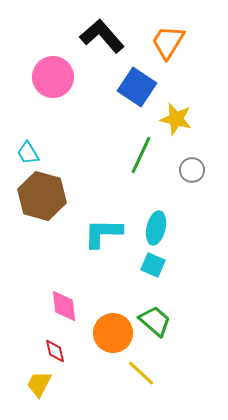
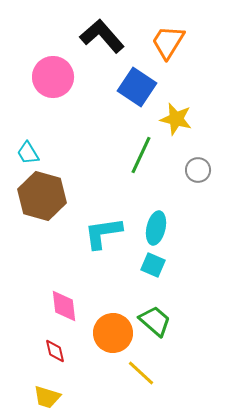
gray circle: moved 6 px right
cyan L-shape: rotated 9 degrees counterclockwise
yellow trapezoid: moved 8 px right, 13 px down; rotated 100 degrees counterclockwise
